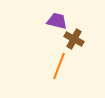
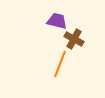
orange line: moved 1 px right, 2 px up
